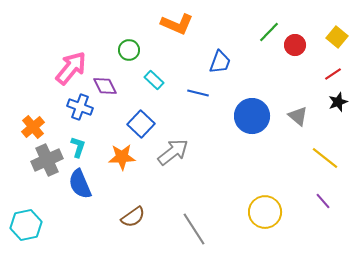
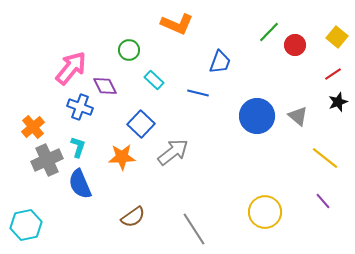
blue circle: moved 5 px right
